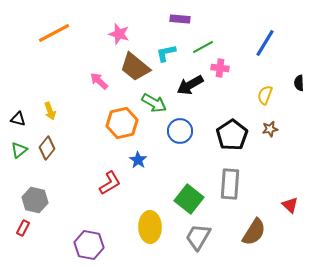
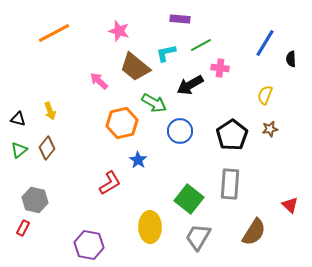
pink star: moved 3 px up
green line: moved 2 px left, 2 px up
black semicircle: moved 8 px left, 24 px up
